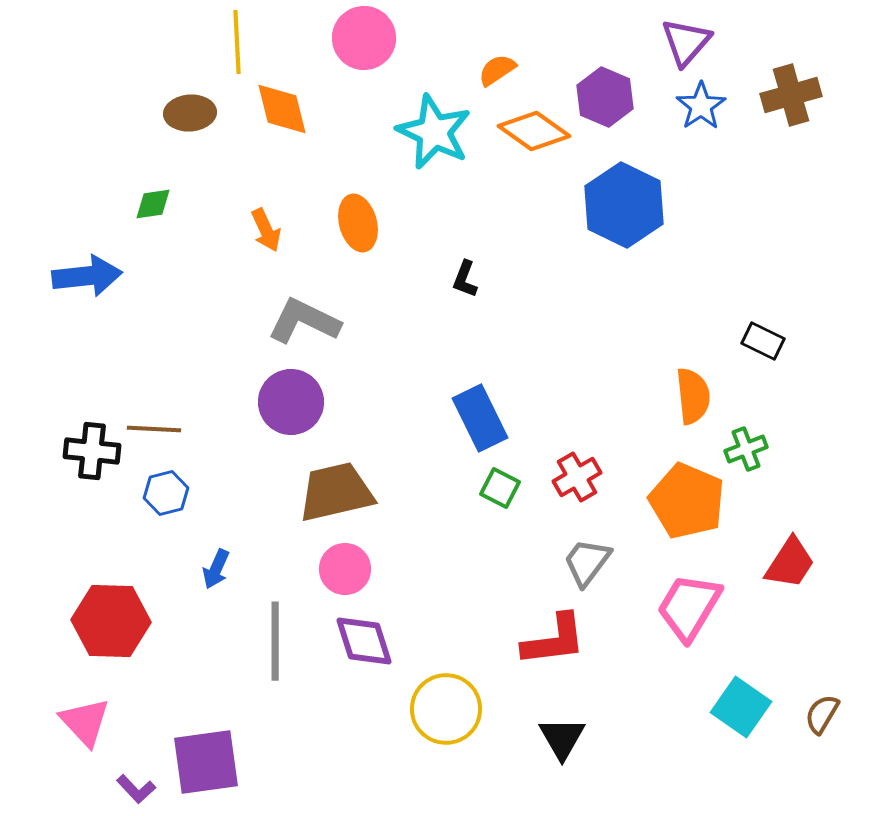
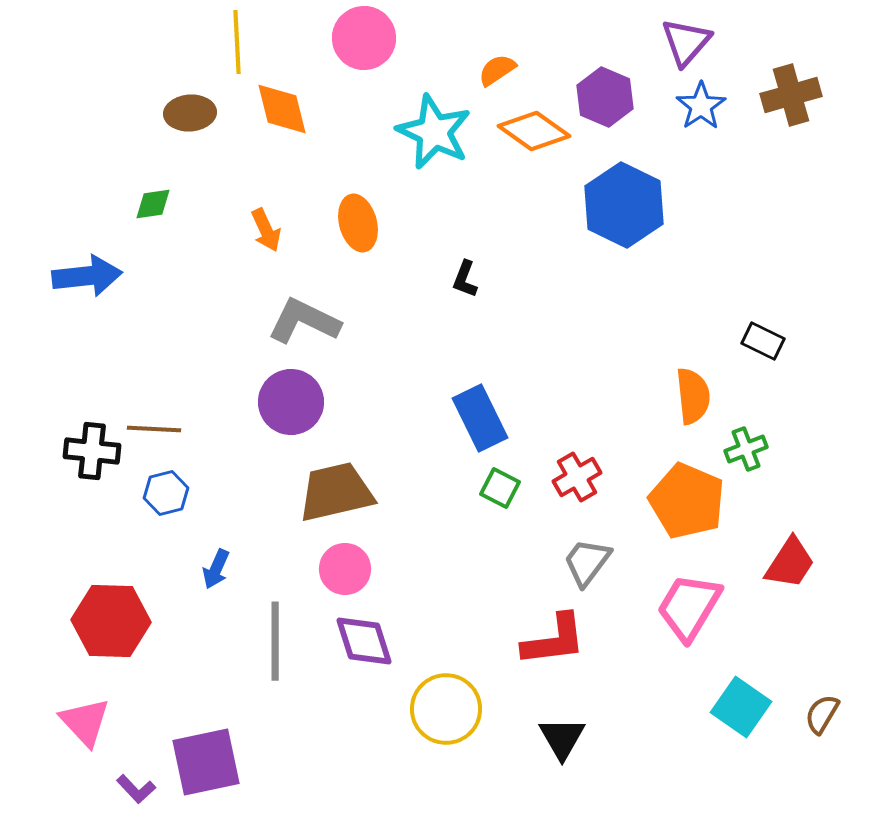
purple square at (206, 762): rotated 4 degrees counterclockwise
